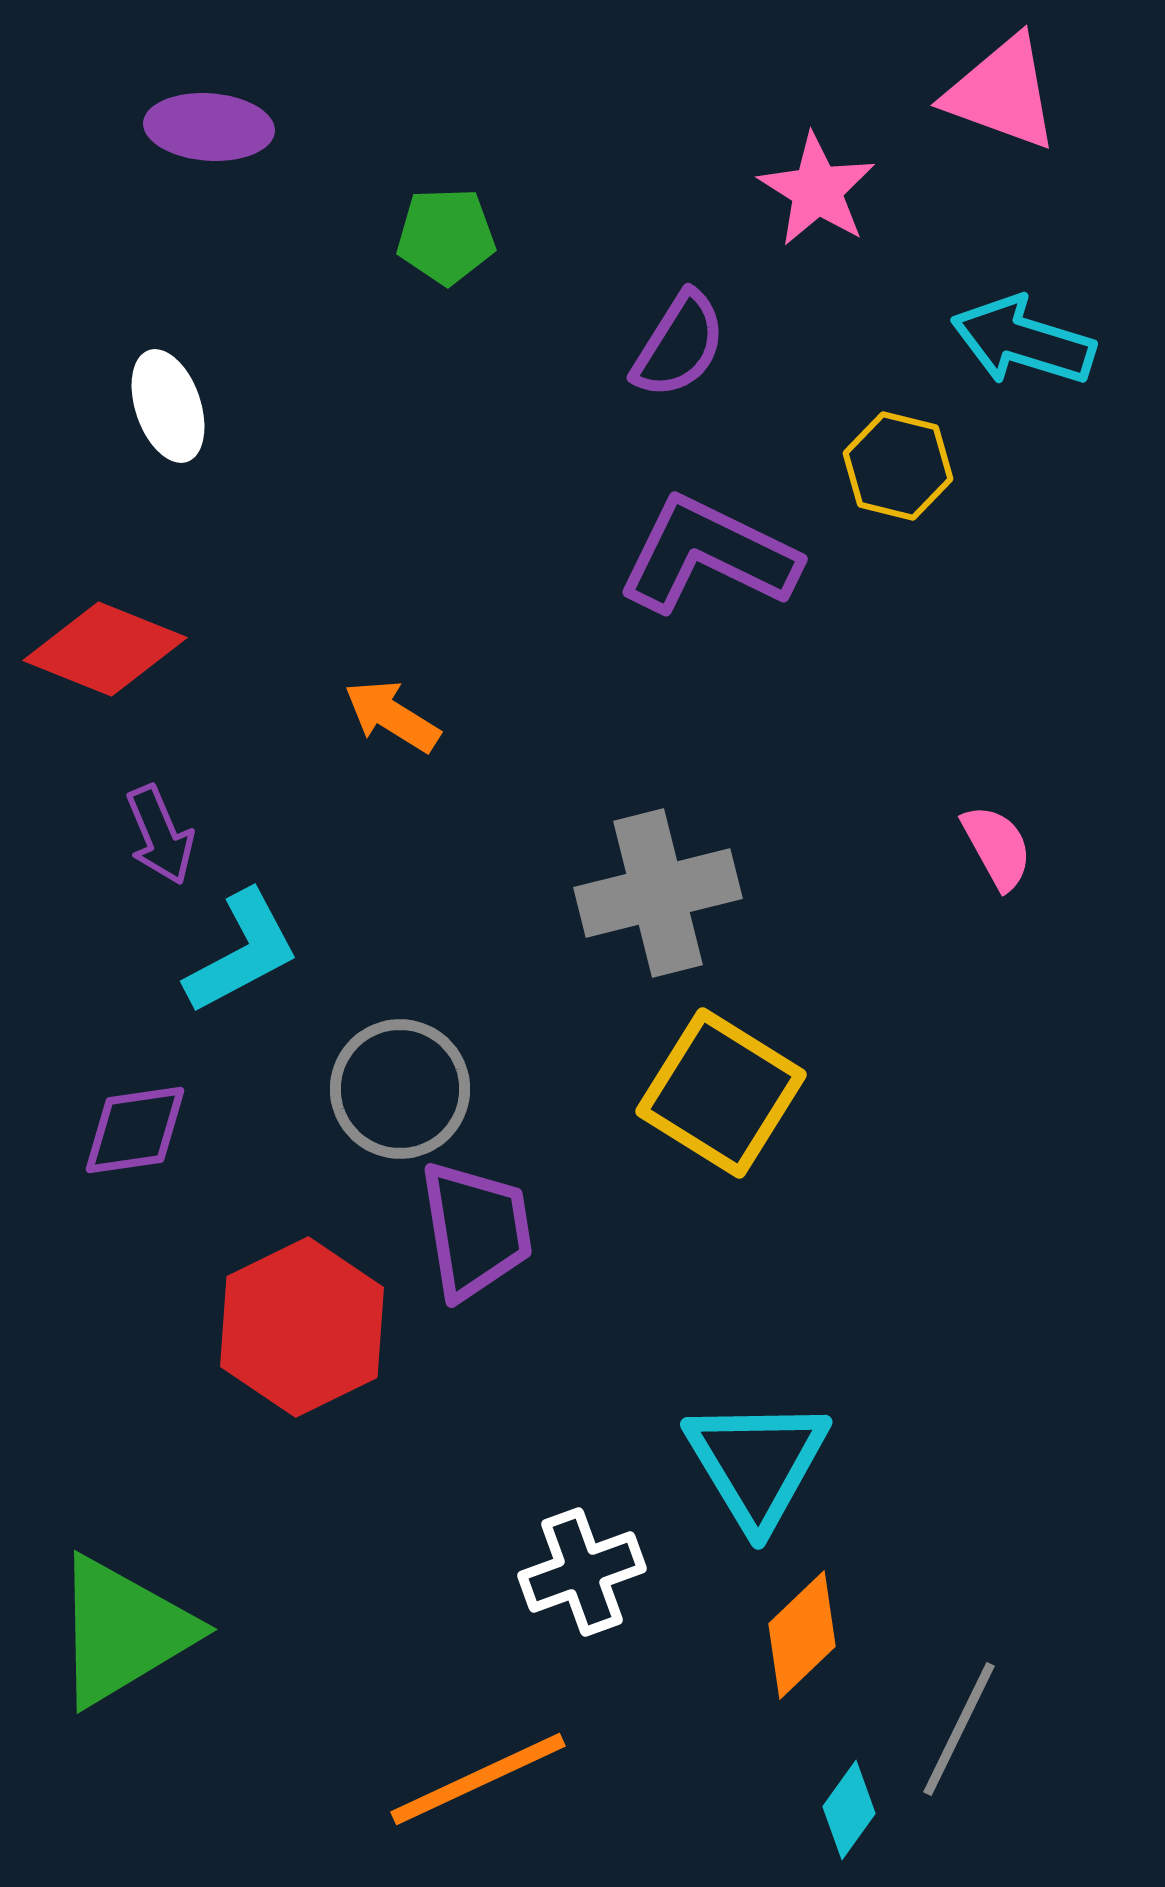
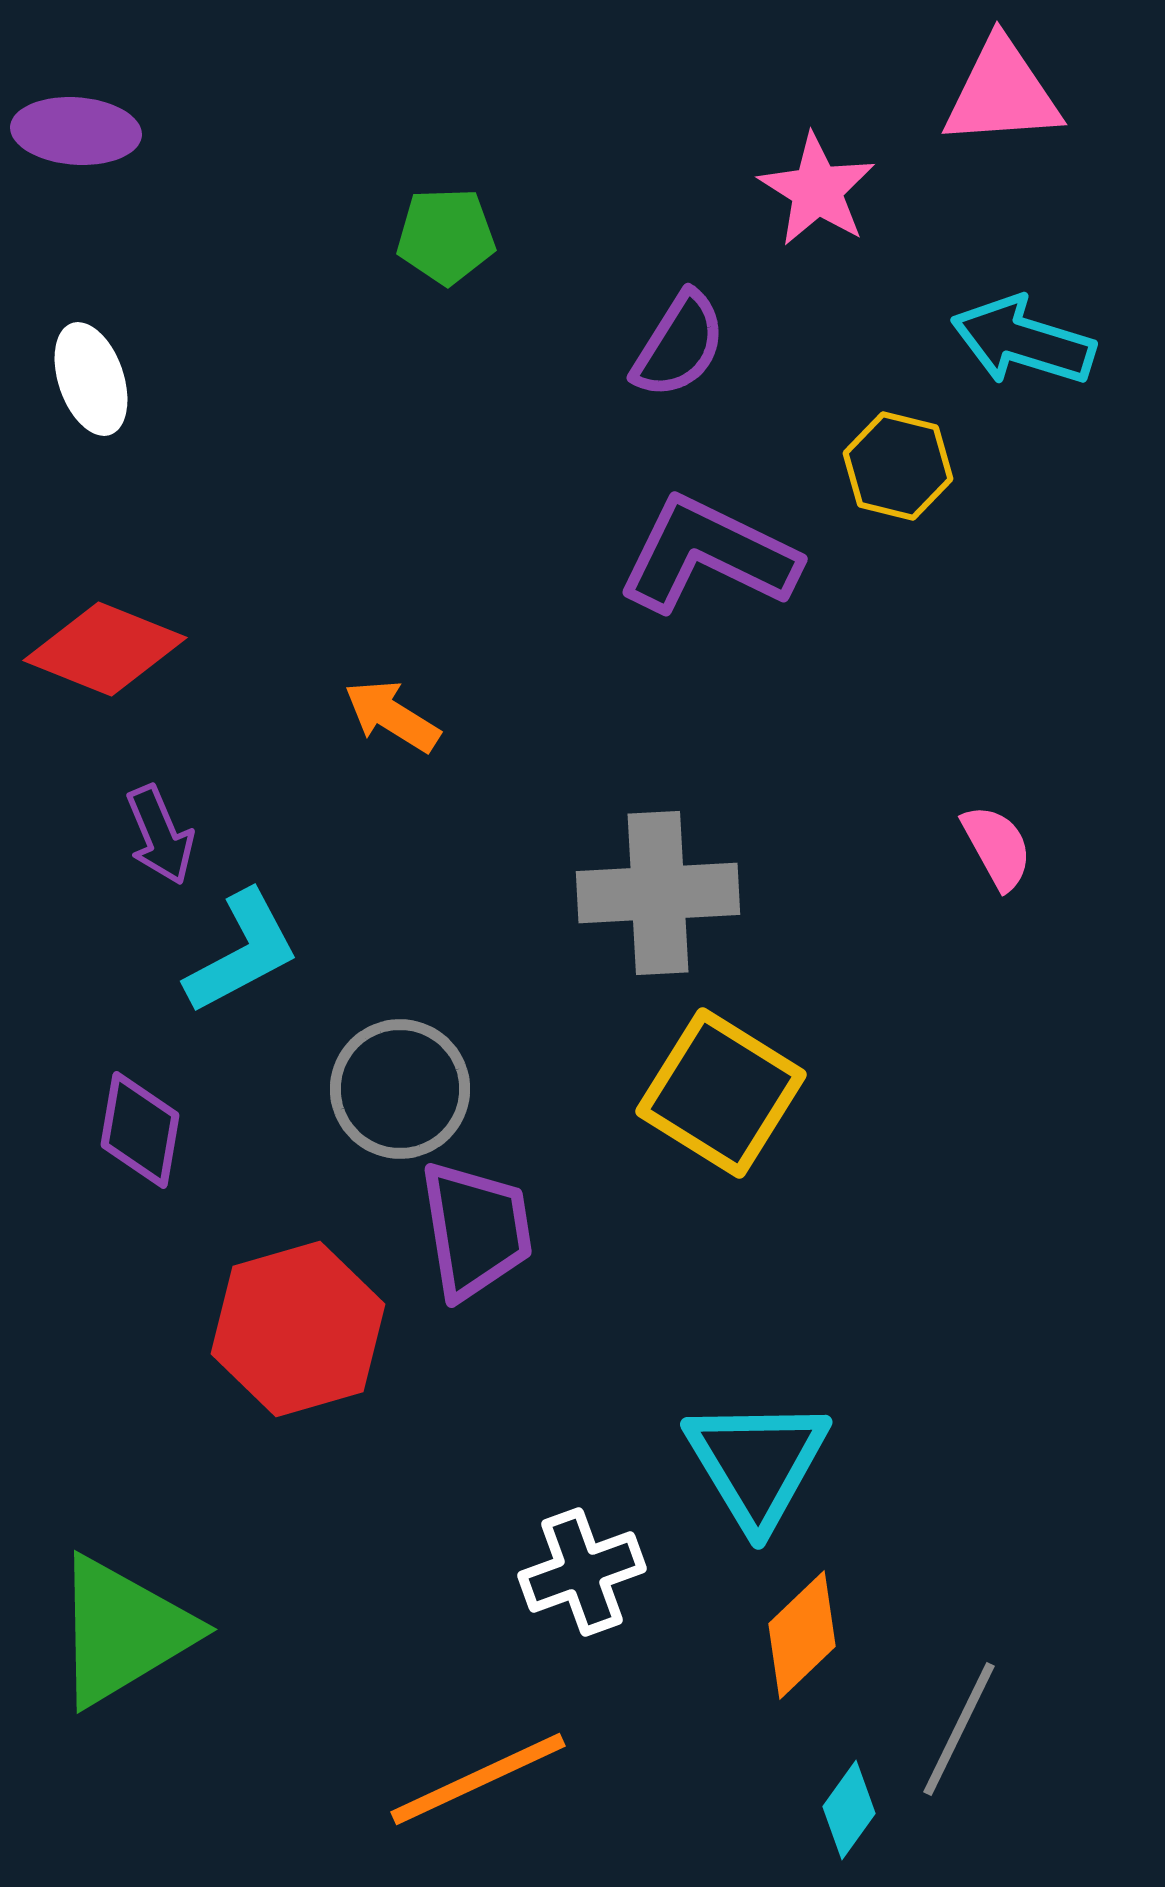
pink triangle: rotated 24 degrees counterclockwise
purple ellipse: moved 133 px left, 4 px down
white ellipse: moved 77 px left, 27 px up
gray cross: rotated 11 degrees clockwise
purple diamond: moved 5 px right; rotated 72 degrees counterclockwise
red hexagon: moved 4 px left, 2 px down; rotated 10 degrees clockwise
